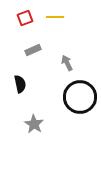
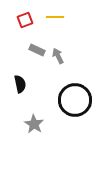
red square: moved 2 px down
gray rectangle: moved 4 px right; rotated 49 degrees clockwise
gray arrow: moved 9 px left, 7 px up
black circle: moved 5 px left, 3 px down
